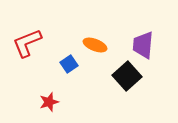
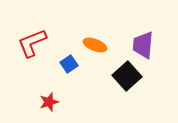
red L-shape: moved 5 px right
